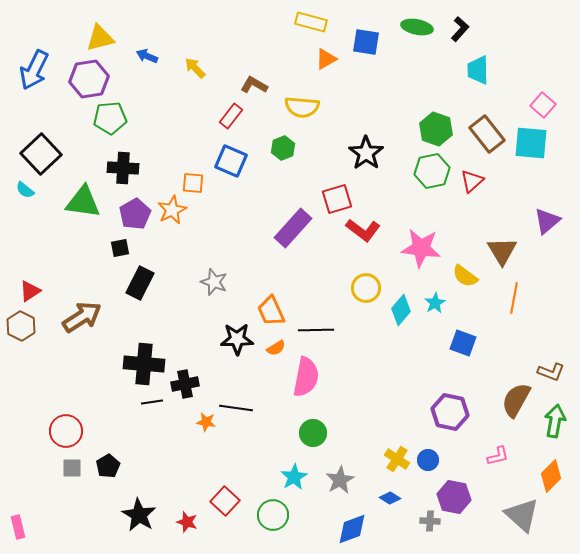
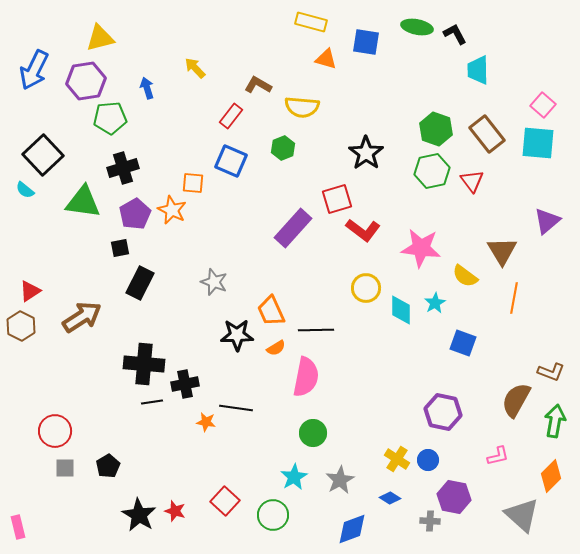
black L-shape at (460, 29): moved 5 px left, 5 px down; rotated 70 degrees counterclockwise
blue arrow at (147, 56): moved 32 px down; rotated 50 degrees clockwise
orange triangle at (326, 59): rotated 45 degrees clockwise
purple hexagon at (89, 79): moved 3 px left, 2 px down
brown L-shape at (254, 85): moved 4 px right
cyan square at (531, 143): moved 7 px right
black square at (41, 154): moved 2 px right, 1 px down
black cross at (123, 168): rotated 20 degrees counterclockwise
red triangle at (472, 181): rotated 25 degrees counterclockwise
orange star at (172, 210): rotated 20 degrees counterclockwise
cyan diamond at (401, 310): rotated 40 degrees counterclockwise
black star at (237, 339): moved 4 px up
purple hexagon at (450, 412): moved 7 px left
red circle at (66, 431): moved 11 px left
gray square at (72, 468): moved 7 px left
red star at (187, 522): moved 12 px left, 11 px up
